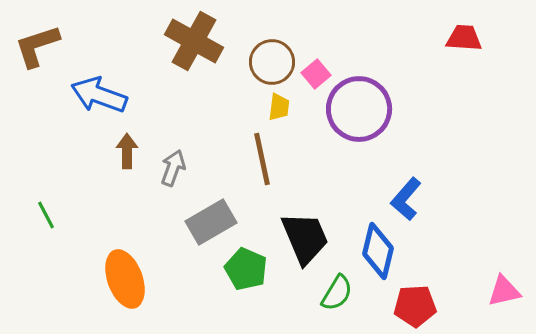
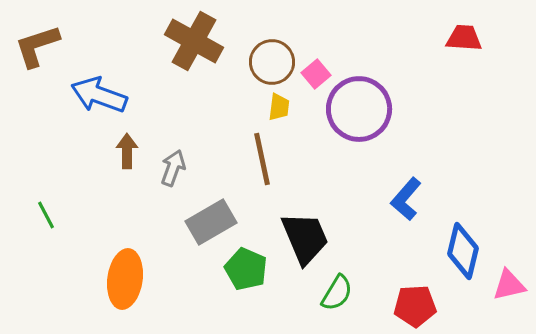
blue diamond: moved 85 px right
orange ellipse: rotated 28 degrees clockwise
pink triangle: moved 5 px right, 6 px up
